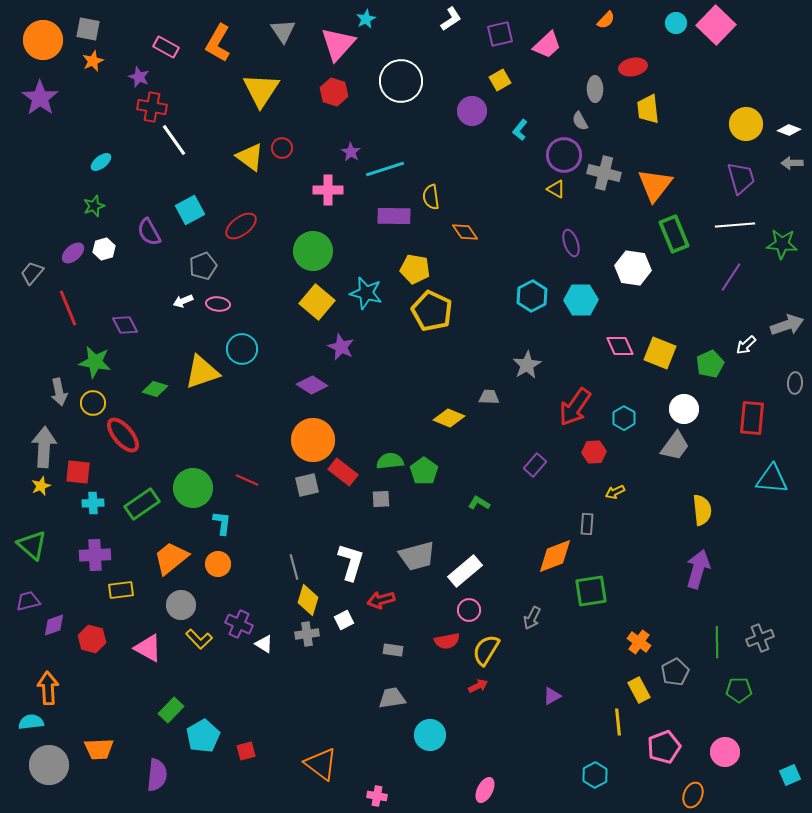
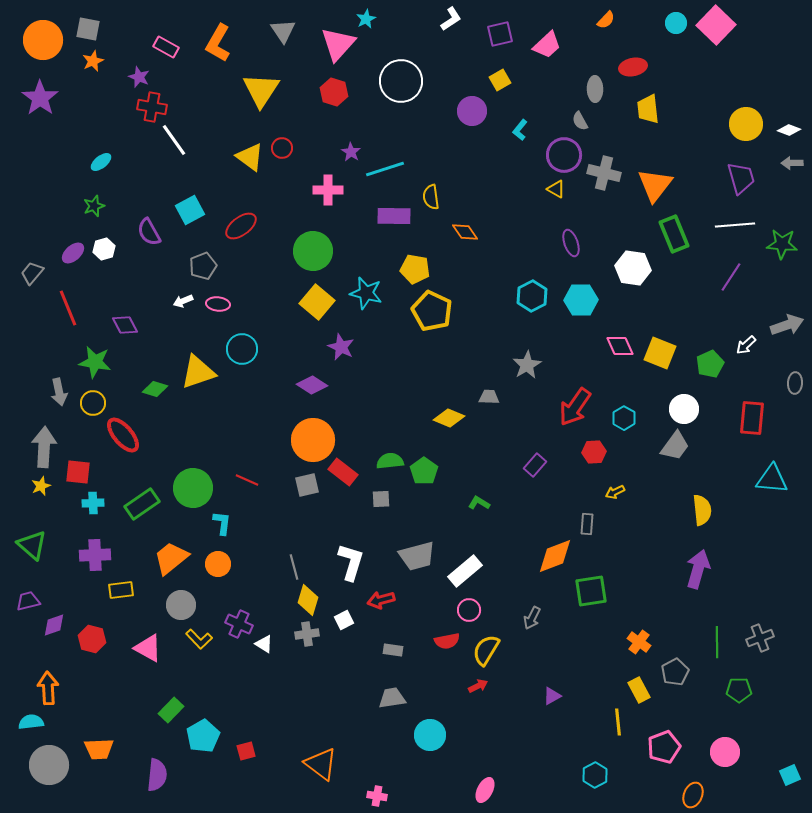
yellow triangle at (202, 372): moved 4 px left
